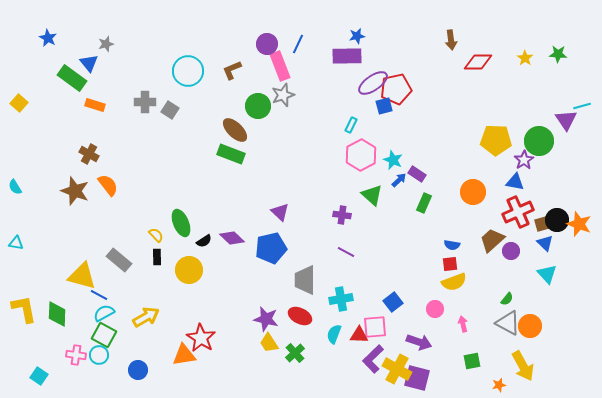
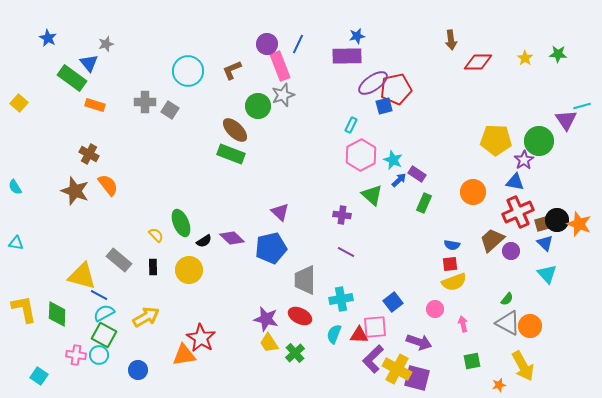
black rectangle at (157, 257): moved 4 px left, 10 px down
